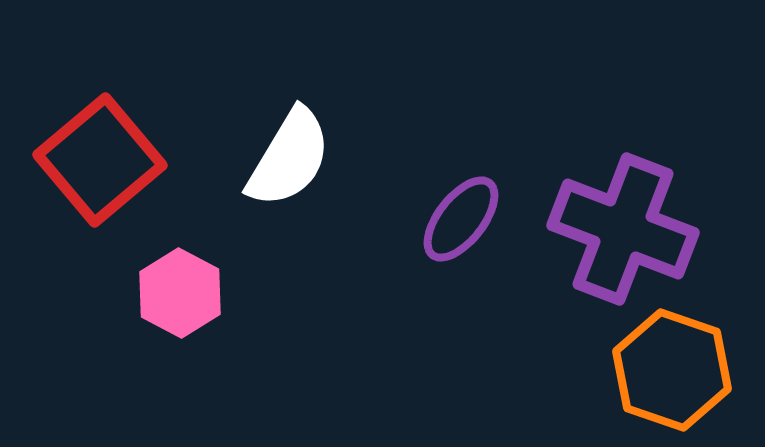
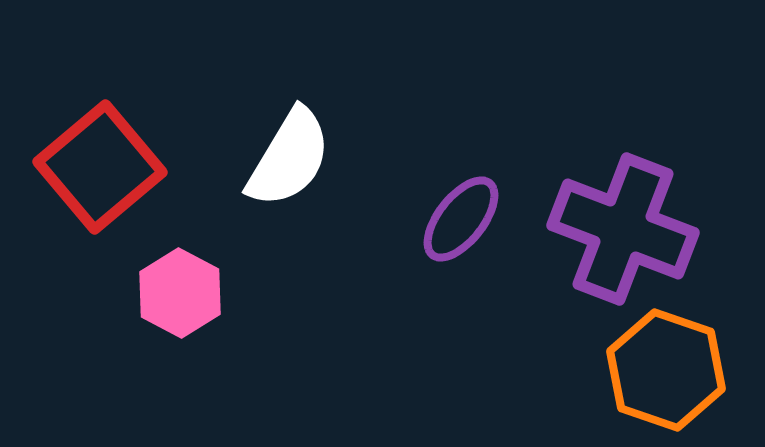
red square: moved 7 px down
orange hexagon: moved 6 px left
